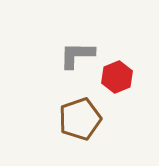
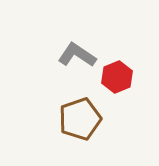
gray L-shape: rotated 33 degrees clockwise
